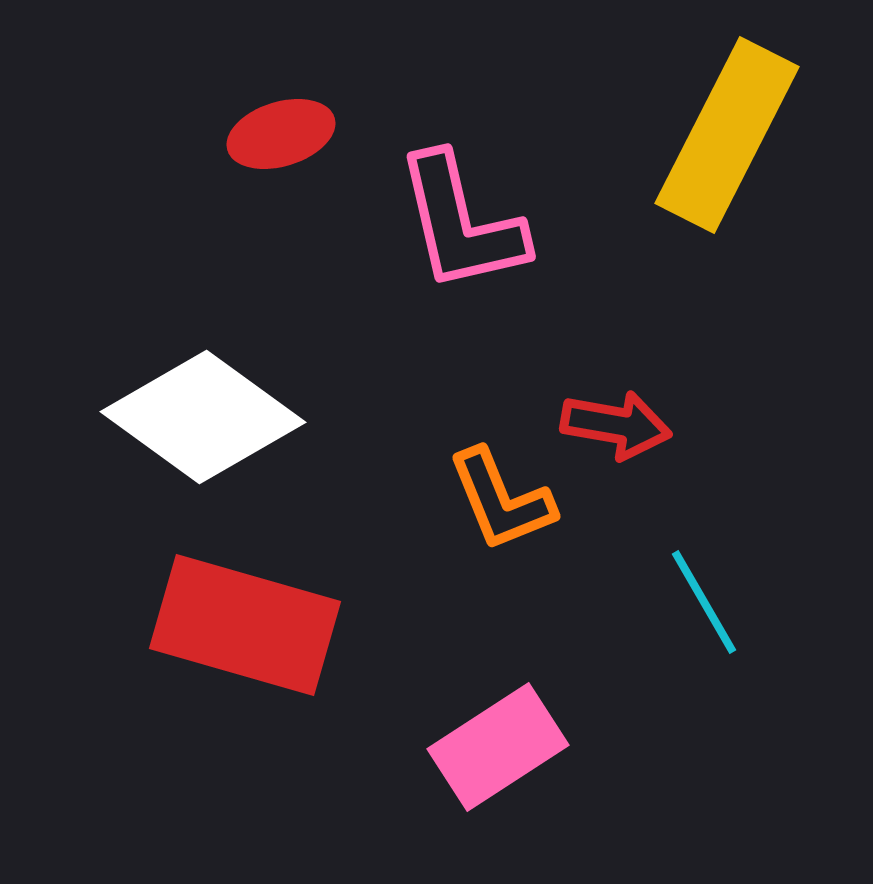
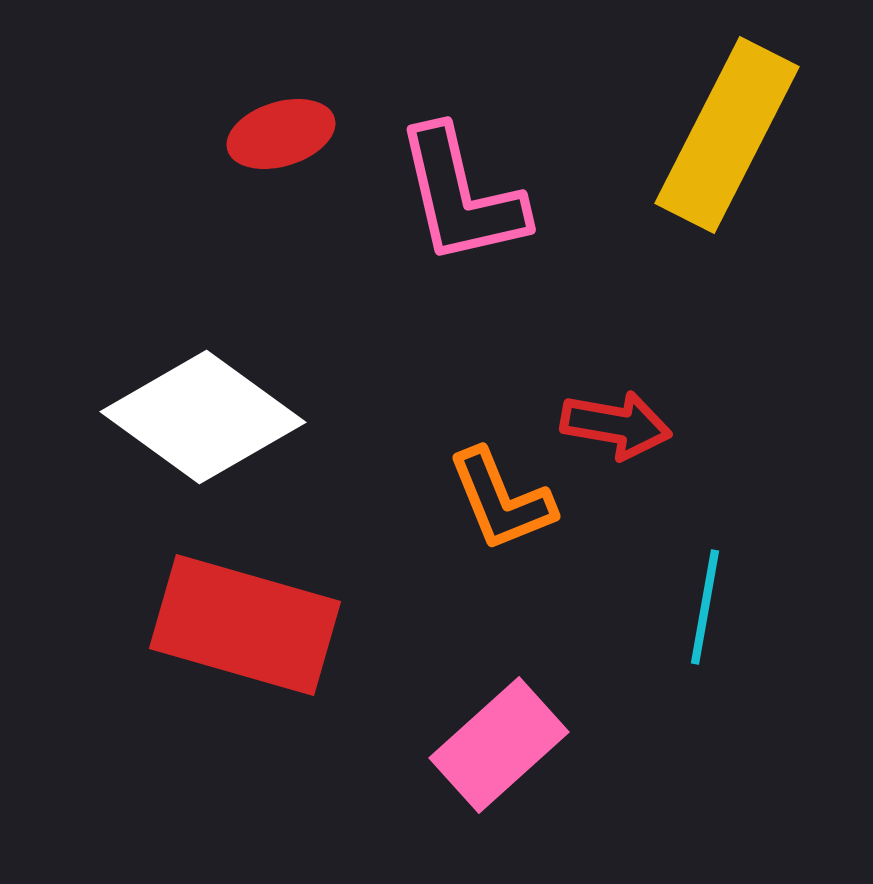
pink L-shape: moved 27 px up
cyan line: moved 1 px right, 5 px down; rotated 40 degrees clockwise
pink rectangle: moved 1 px right, 2 px up; rotated 9 degrees counterclockwise
